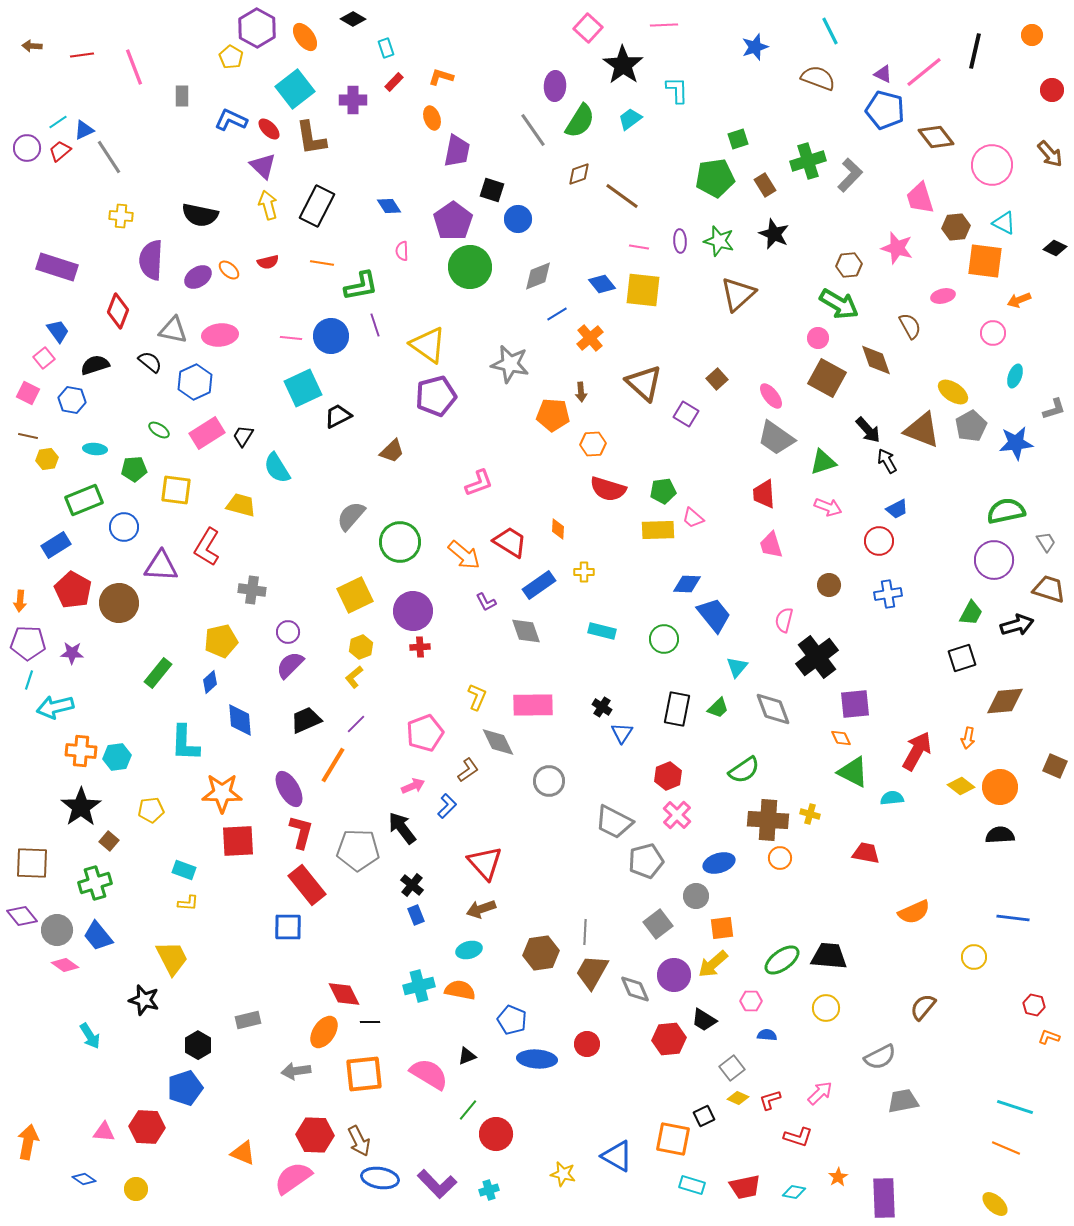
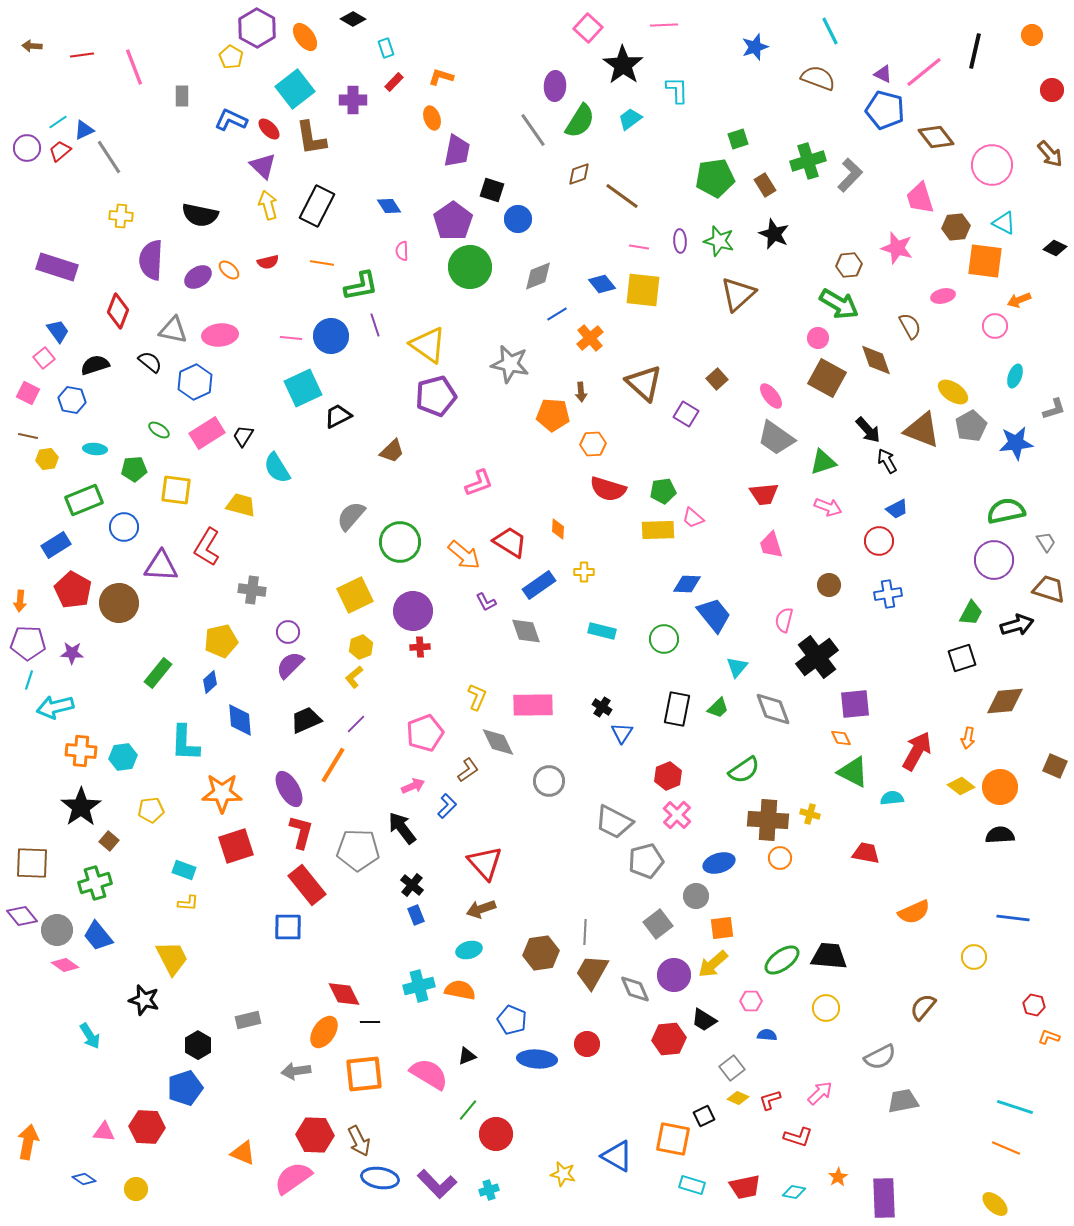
pink circle at (993, 333): moved 2 px right, 7 px up
red trapezoid at (764, 494): rotated 92 degrees counterclockwise
cyan hexagon at (117, 757): moved 6 px right
red square at (238, 841): moved 2 px left, 5 px down; rotated 15 degrees counterclockwise
